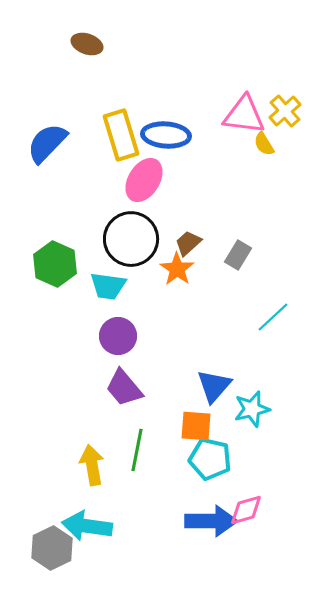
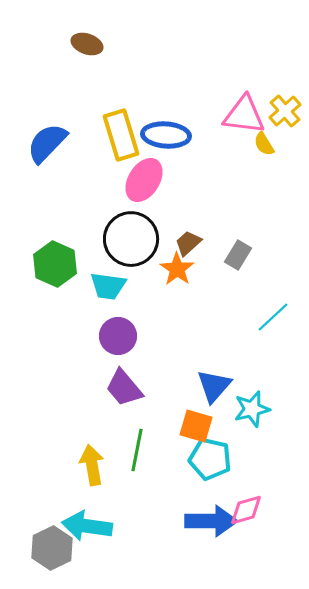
orange square: rotated 12 degrees clockwise
